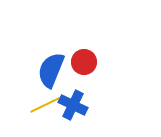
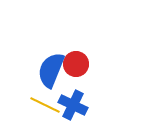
red circle: moved 8 px left, 2 px down
yellow line: rotated 52 degrees clockwise
